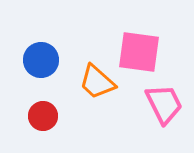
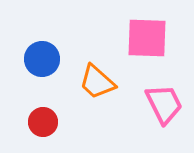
pink square: moved 8 px right, 14 px up; rotated 6 degrees counterclockwise
blue circle: moved 1 px right, 1 px up
red circle: moved 6 px down
